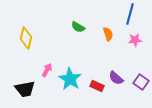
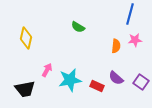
orange semicircle: moved 8 px right, 12 px down; rotated 24 degrees clockwise
cyan star: moved 1 px down; rotated 30 degrees clockwise
